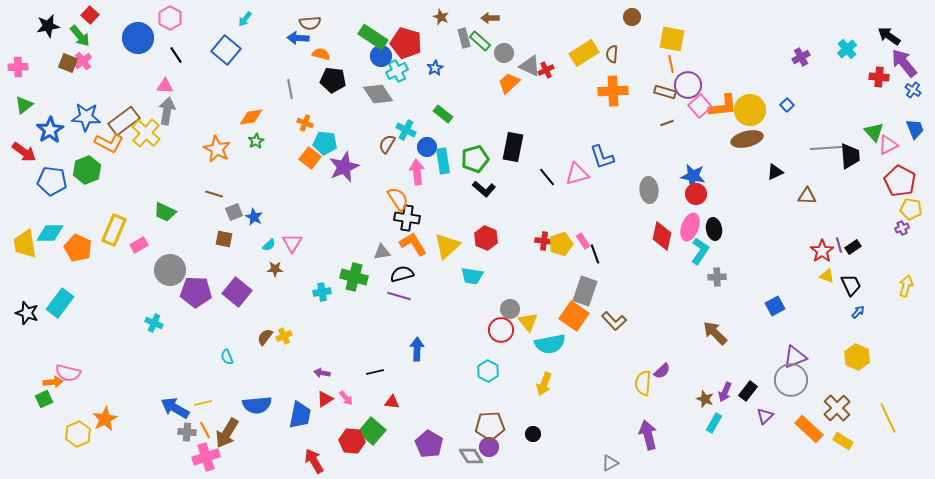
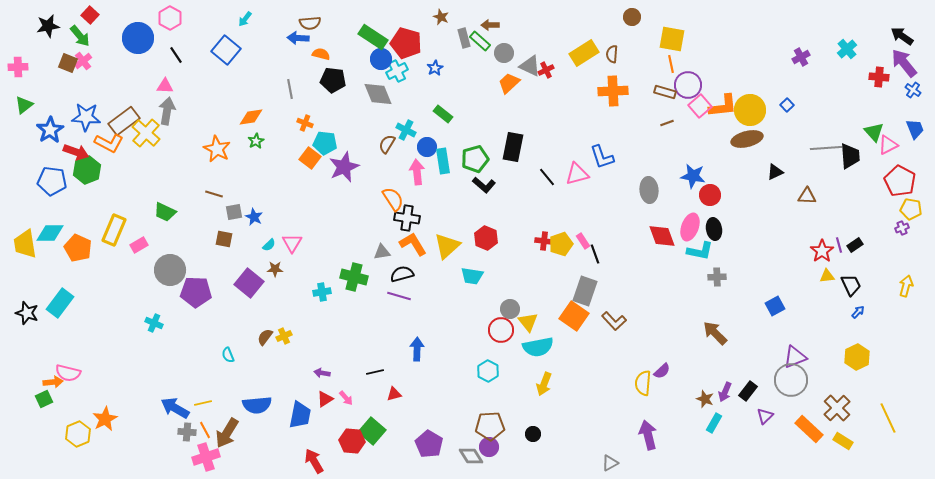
brown arrow at (490, 18): moved 7 px down
black arrow at (889, 36): moved 13 px right
blue circle at (381, 56): moved 3 px down
gray diamond at (378, 94): rotated 12 degrees clockwise
red arrow at (24, 152): moved 52 px right; rotated 15 degrees counterclockwise
black L-shape at (484, 189): moved 4 px up
red circle at (696, 194): moved 14 px right, 1 px down
orange semicircle at (398, 199): moved 5 px left
gray square at (234, 212): rotated 12 degrees clockwise
red diamond at (662, 236): rotated 32 degrees counterclockwise
black rectangle at (853, 247): moved 2 px right, 2 px up
cyan L-shape at (700, 251): rotated 68 degrees clockwise
yellow triangle at (827, 276): rotated 28 degrees counterclockwise
purple square at (237, 292): moved 12 px right, 9 px up
cyan semicircle at (550, 344): moved 12 px left, 3 px down
cyan semicircle at (227, 357): moved 1 px right, 2 px up
yellow hexagon at (857, 357): rotated 10 degrees clockwise
red triangle at (392, 402): moved 2 px right, 8 px up; rotated 21 degrees counterclockwise
